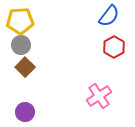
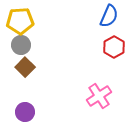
blue semicircle: rotated 15 degrees counterclockwise
